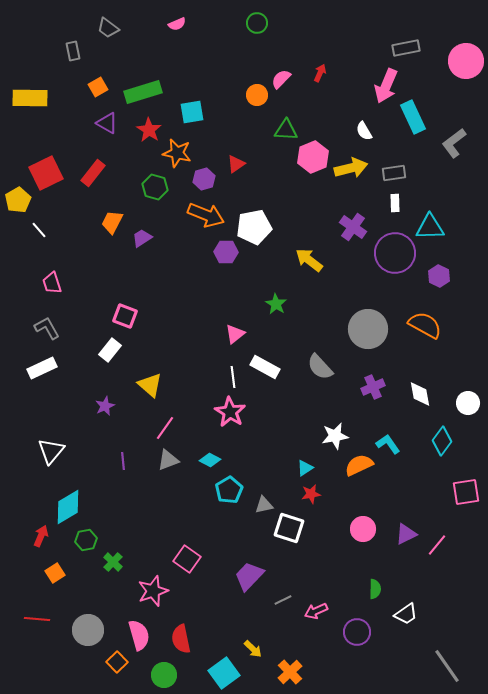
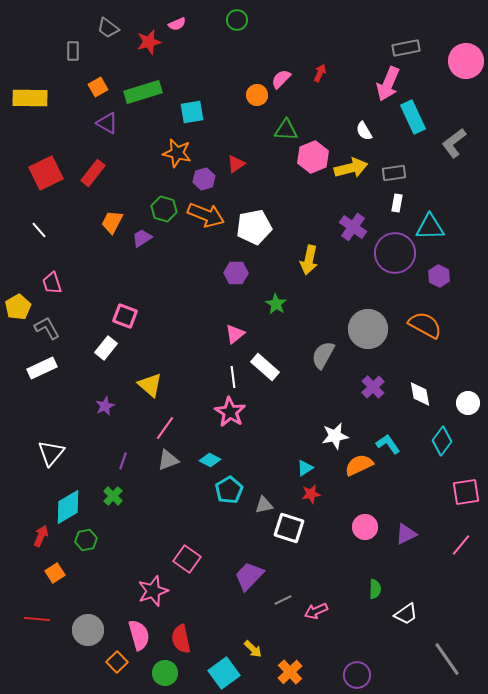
green circle at (257, 23): moved 20 px left, 3 px up
gray rectangle at (73, 51): rotated 12 degrees clockwise
pink arrow at (386, 86): moved 2 px right, 2 px up
red star at (149, 130): moved 88 px up; rotated 25 degrees clockwise
green hexagon at (155, 187): moved 9 px right, 22 px down
yellow pentagon at (18, 200): moved 107 px down
white rectangle at (395, 203): moved 2 px right; rotated 12 degrees clockwise
purple hexagon at (226, 252): moved 10 px right, 21 px down
yellow arrow at (309, 260): rotated 116 degrees counterclockwise
white rectangle at (110, 350): moved 4 px left, 2 px up
white rectangle at (265, 367): rotated 12 degrees clockwise
gray semicircle at (320, 367): moved 3 px right, 12 px up; rotated 72 degrees clockwise
purple cross at (373, 387): rotated 20 degrees counterclockwise
white triangle at (51, 451): moved 2 px down
purple line at (123, 461): rotated 24 degrees clockwise
pink circle at (363, 529): moved 2 px right, 2 px up
pink line at (437, 545): moved 24 px right
green cross at (113, 562): moved 66 px up
purple circle at (357, 632): moved 43 px down
gray line at (447, 666): moved 7 px up
green circle at (164, 675): moved 1 px right, 2 px up
